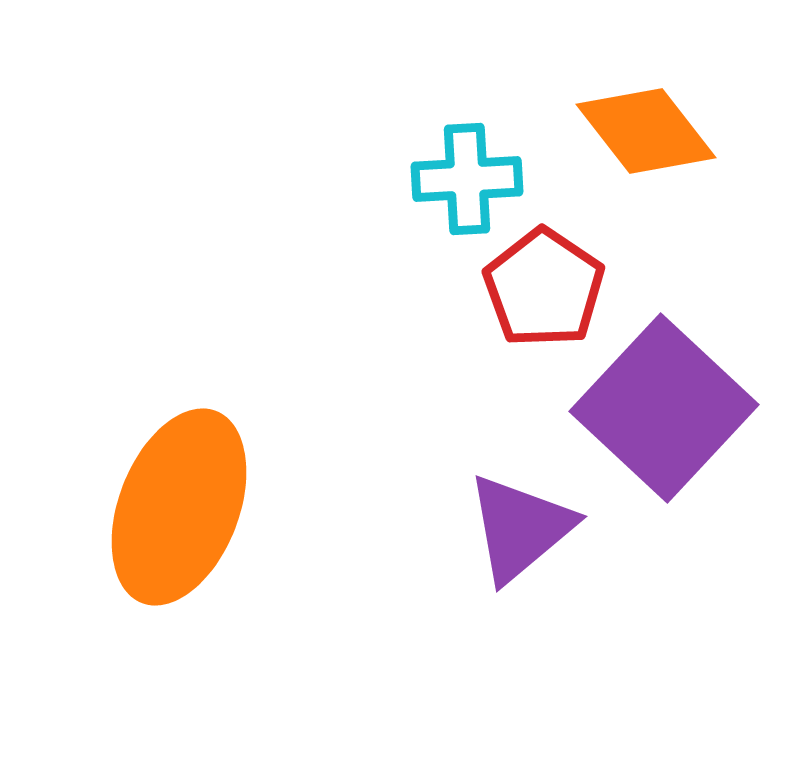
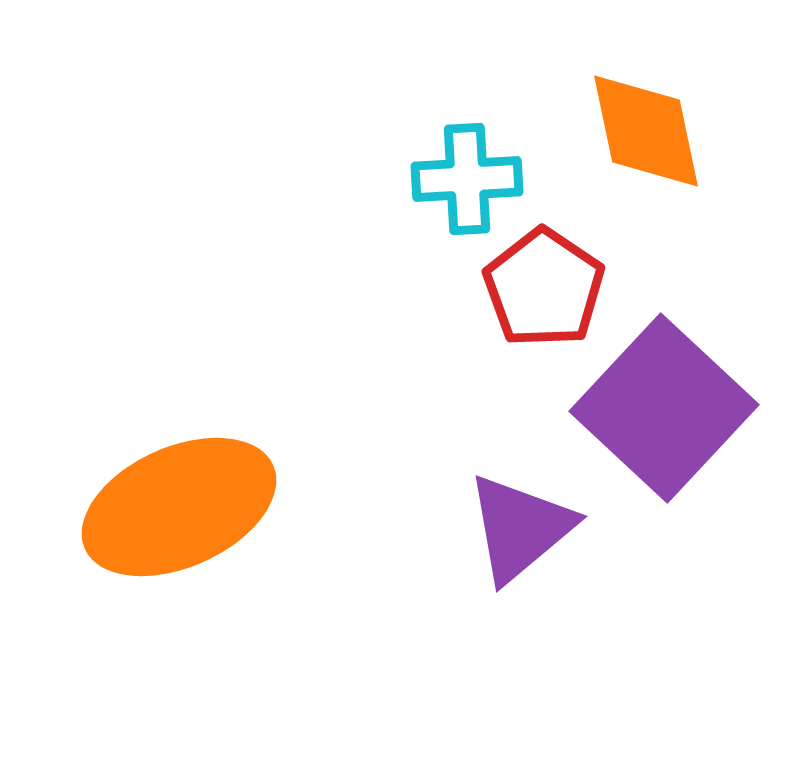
orange diamond: rotated 26 degrees clockwise
orange ellipse: rotated 45 degrees clockwise
